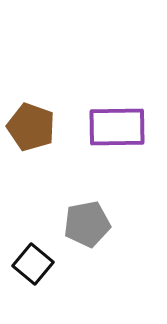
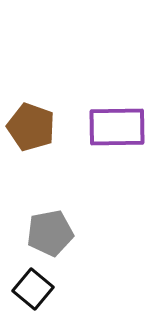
gray pentagon: moved 37 px left, 9 px down
black square: moved 25 px down
